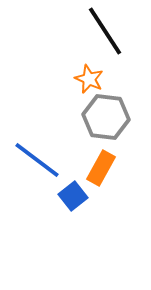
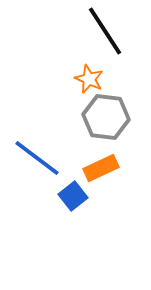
blue line: moved 2 px up
orange rectangle: rotated 36 degrees clockwise
